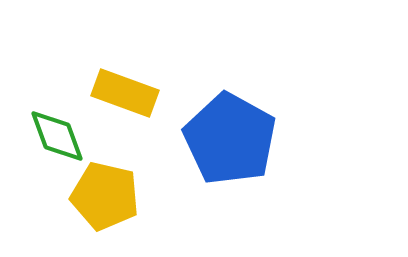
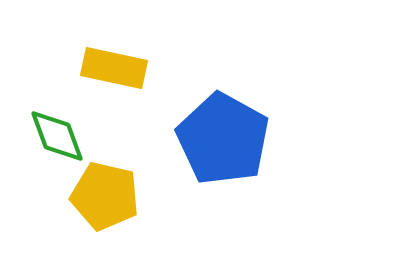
yellow rectangle: moved 11 px left, 25 px up; rotated 8 degrees counterclockwise
blue pentagon: moved 7 px left
